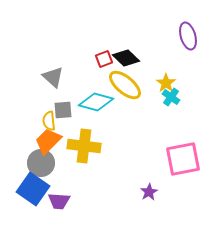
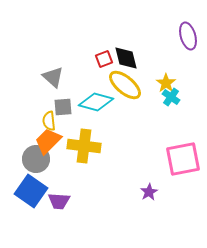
black diamond: rotated 32 degrees clockwise
gray square: moved 3 px up
gray circle: moved 5 px left, 4 px up
blue square: moved 2 px left, 2 px down
